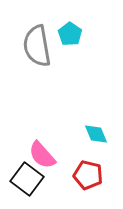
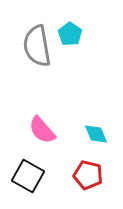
pink semicircle: moved 25 px up
black square: moved 1 px right, 3 px up; rotated 8 degrees counterclockwise
